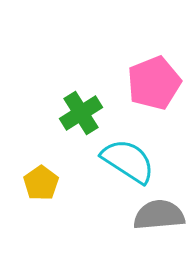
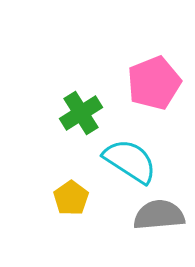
cyan semicircle: moved 2 px right
yellow pentagon: moved 30 px right, 15 px down
